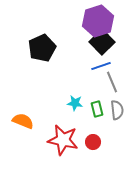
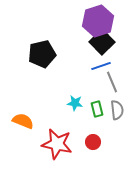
black pentagon: moved 6 px down; rotated 12 degrees clockwise
red star: moved 6 px left, 4 px down
